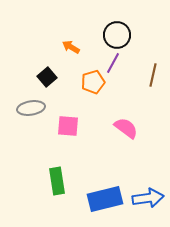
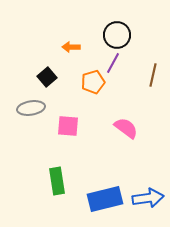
orange arrow: rotated 30 degrees counterclockwise
